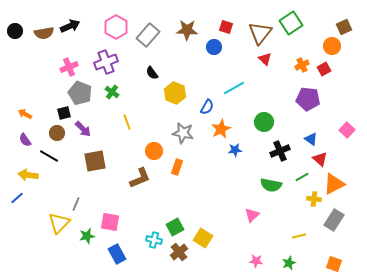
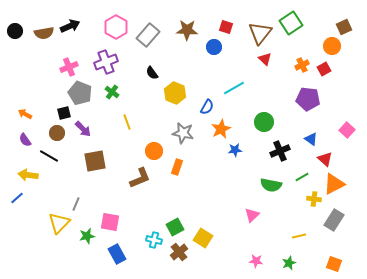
red triangle at (320, 159): moved 5 px right
